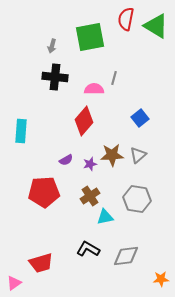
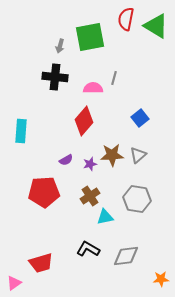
gray arrow: moved 8 px right
pink semicircle: moved 1 px left, 1 px up
